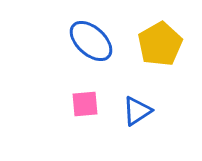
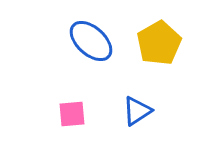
yellow pentagon: moved 1 px left, 1 px up
pink square: moved 13 px left, 10 px down
